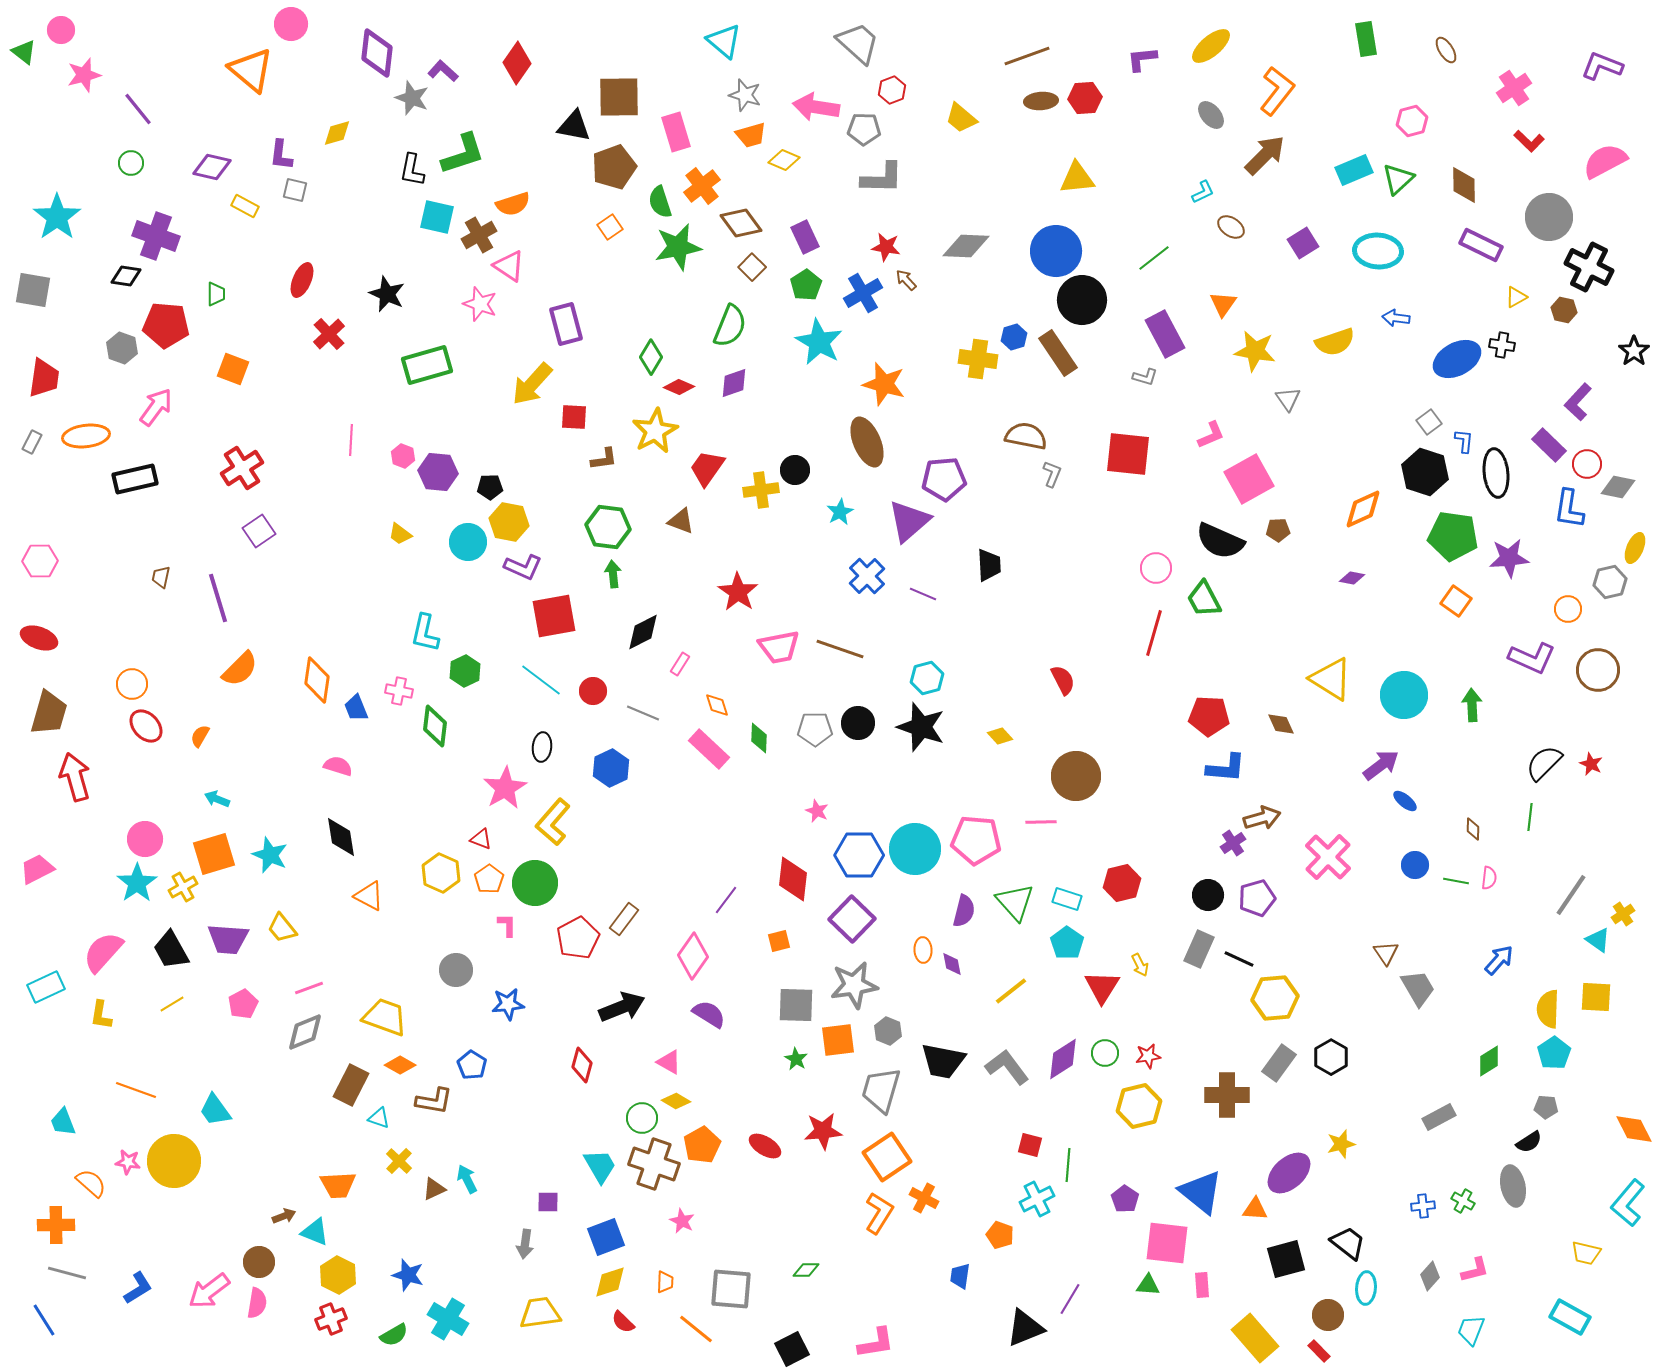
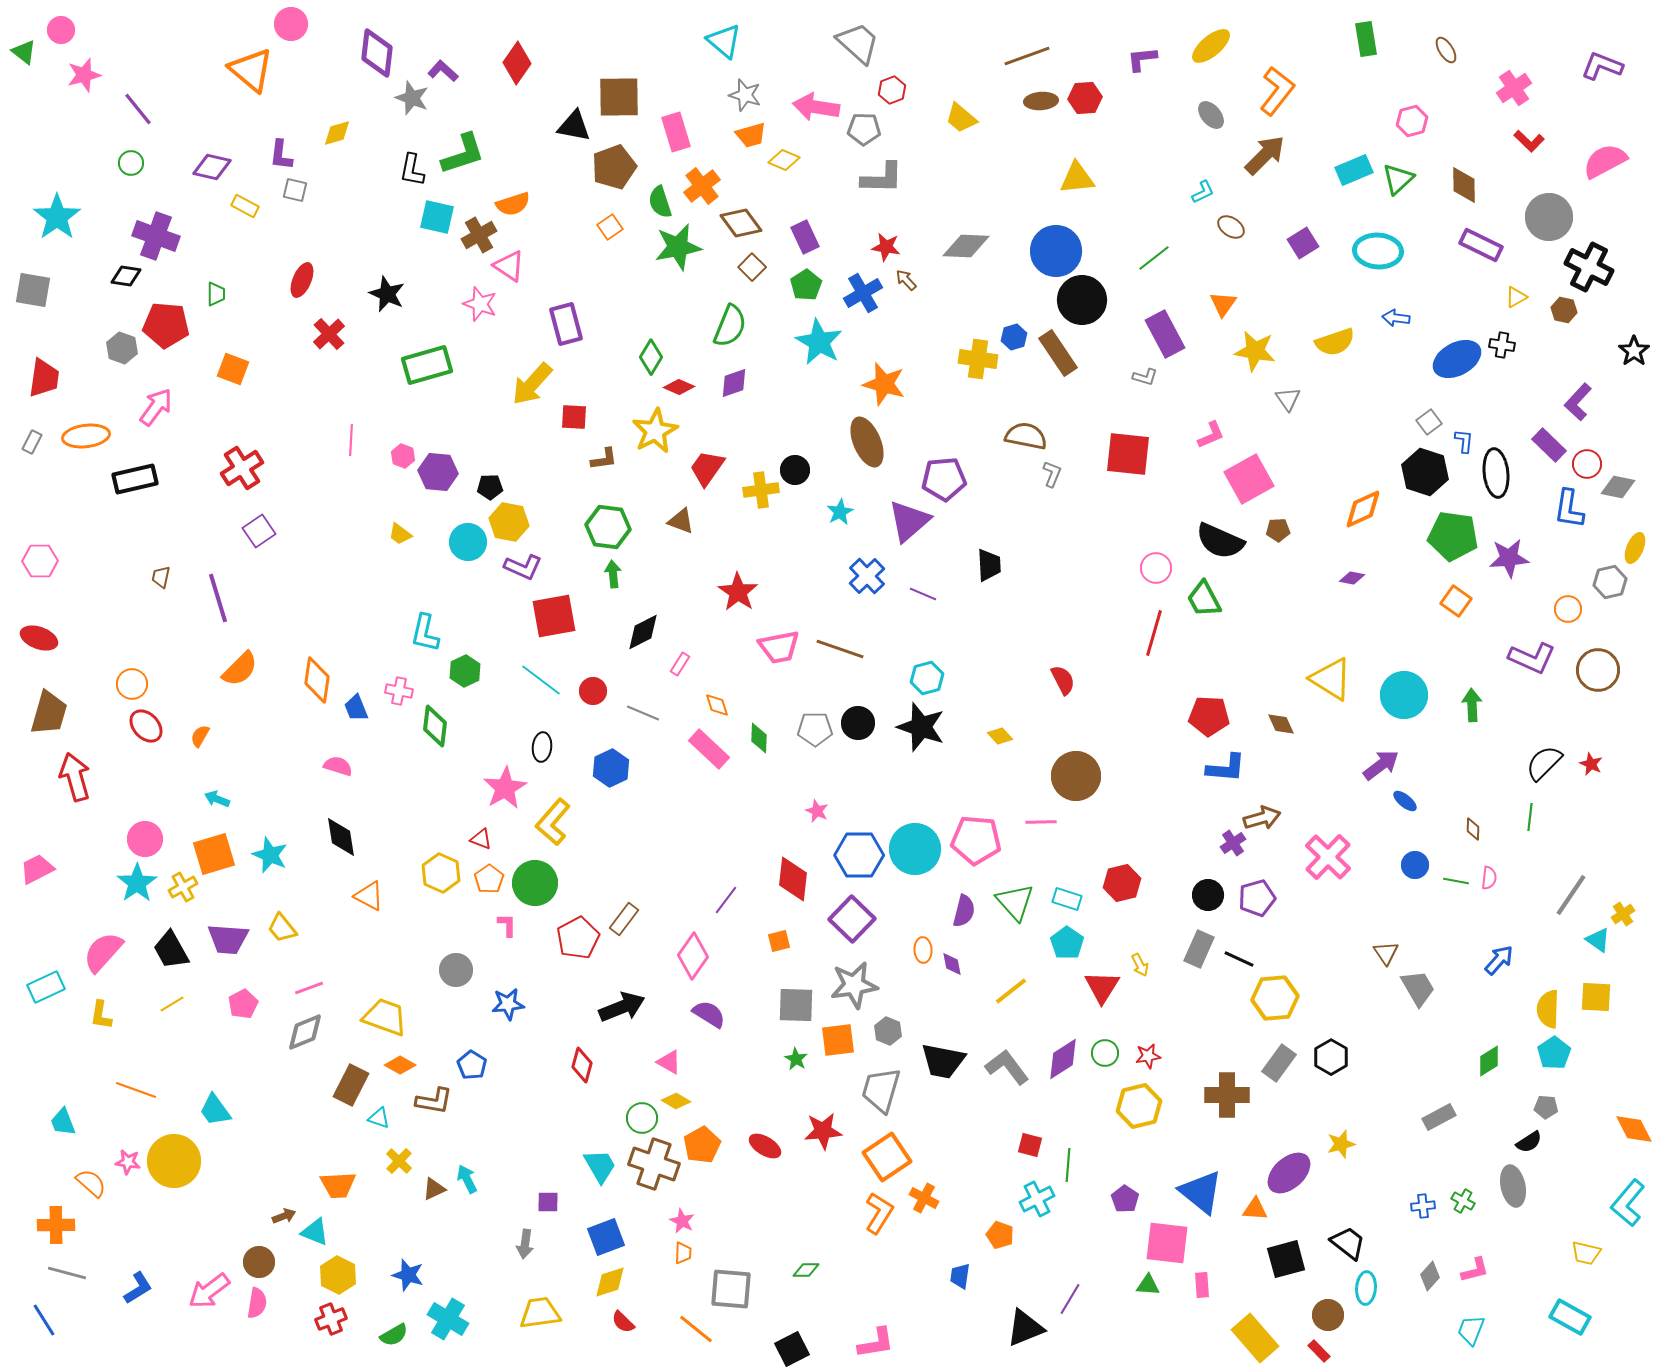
orange trapezoid at (665, 1282): moved 18 px right, 29 px up
